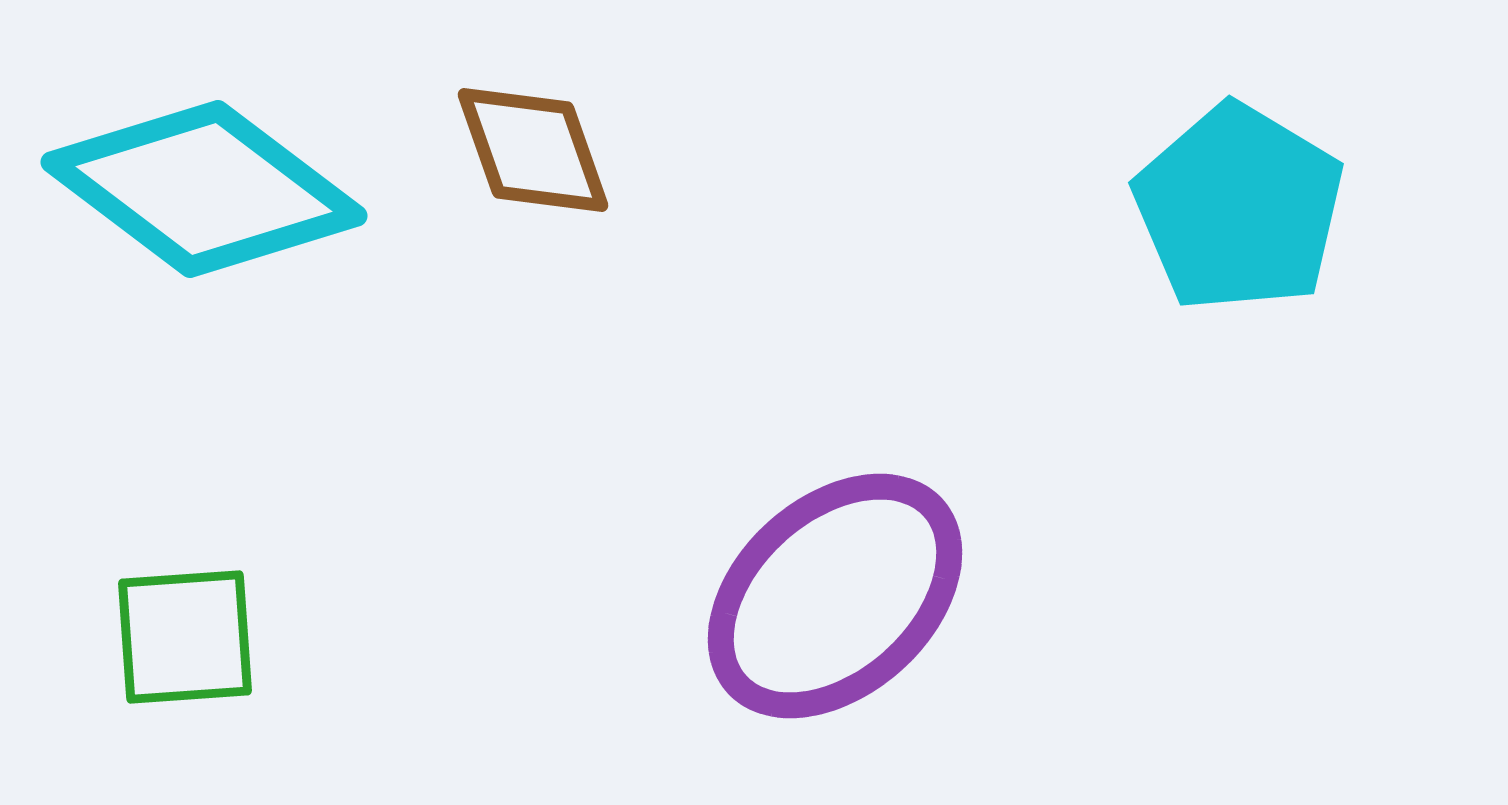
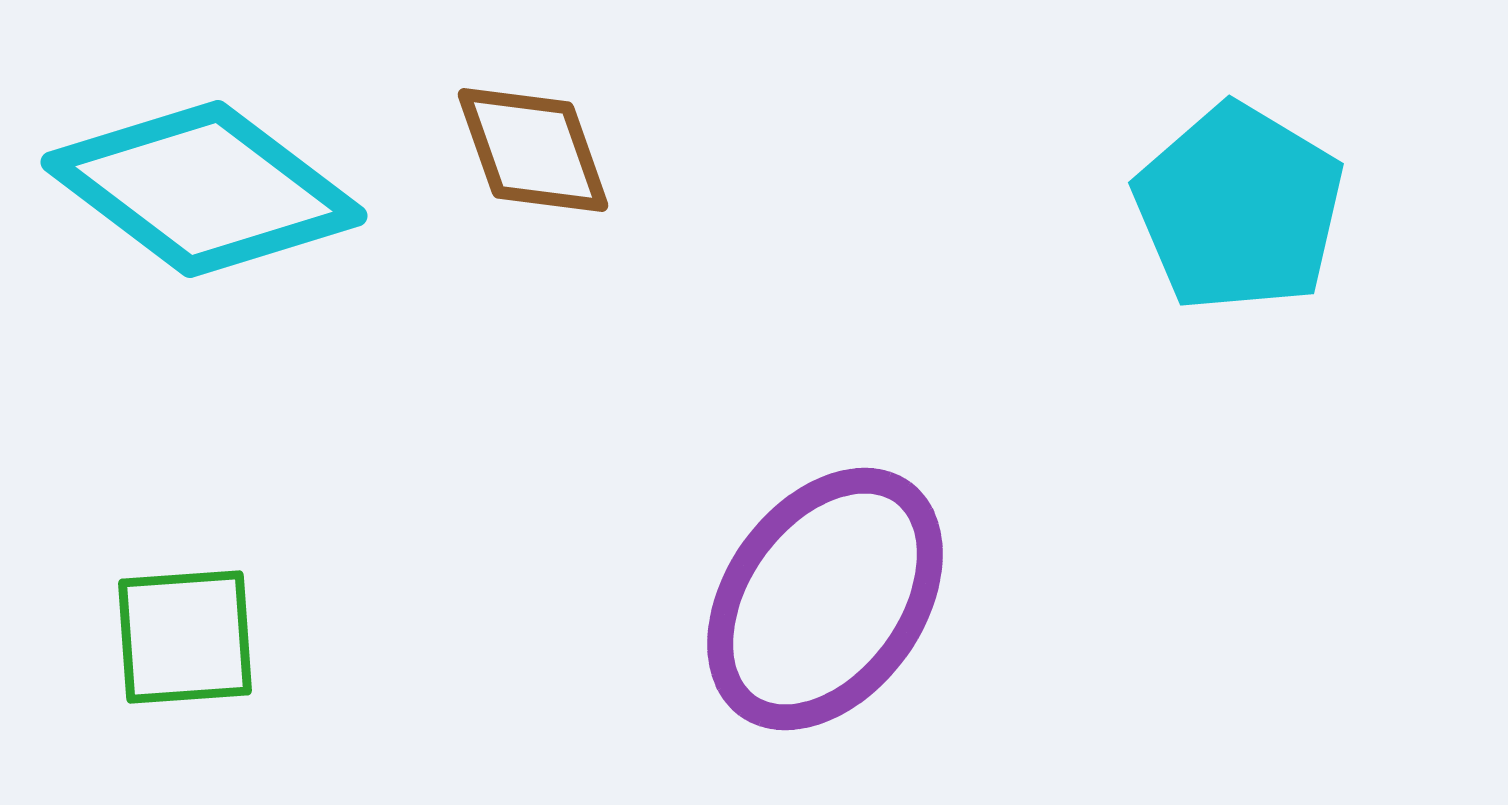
purple ellipse: moved 10 px left, 3 px down; rotated 12 degrees counterclockwise
